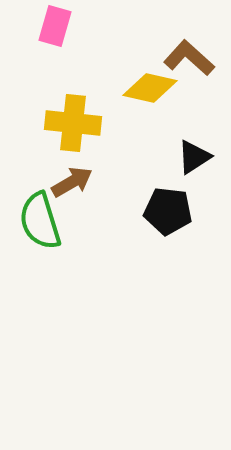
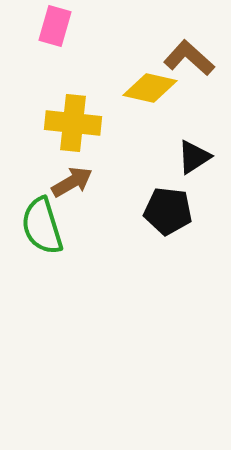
green semicircle: moved 2 px right, 5 px down
